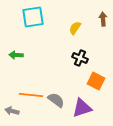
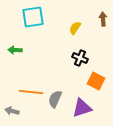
green arrow: moved 1 px left, 5 px up
orange line: moved 3 px up
gray semicircle: moved 1 px left, 1 px up; rotated 102 degrees counterclockwise
